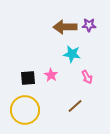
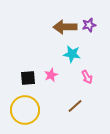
purple star: rotated 16 degrees counterclockwise
pink star: rotated 16 degrees clockwise
